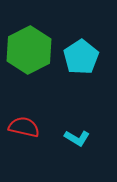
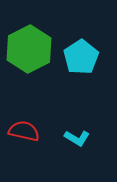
green hexagon: moved 1 px up
red semicircle: moved 4 px down
